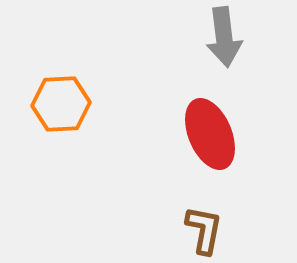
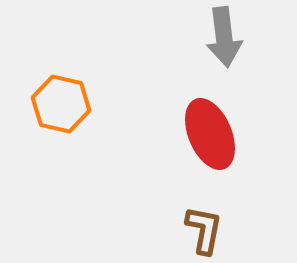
orange hexagon: rotated 16 degrees clockwise
